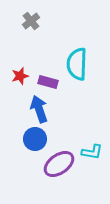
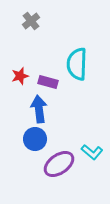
blue arrow: rotated 12 degrees clockwise
cyan L-shape: rotated 30 degrees clockwise
